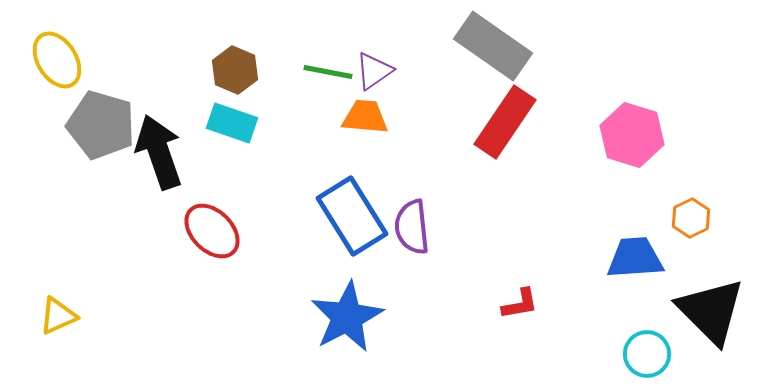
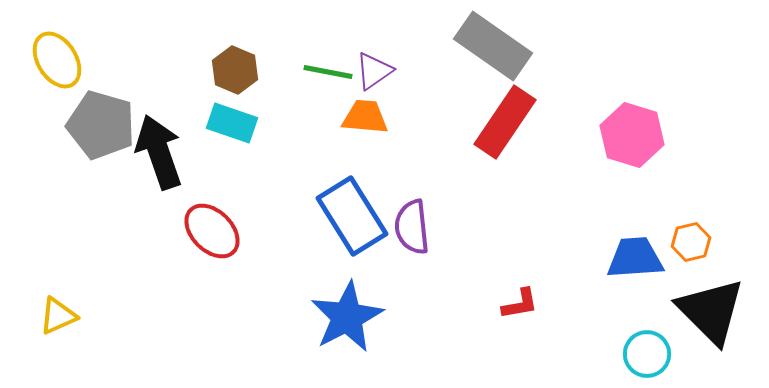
orange hexagon: moved 24 px down; rotated 12 degrees clockwise
